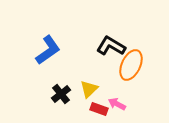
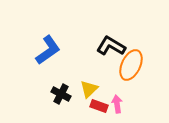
black cross: rotated 24 degrees counterclockwise
pink arrow: rotated 54 degrees clockwise
red rectangle: moved 3 px up
